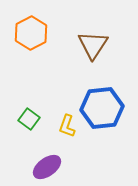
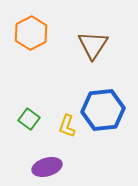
blue hexagon: moved 1 px right, 2 px down
purple ellipse: rotated 20 degrees clockwise
